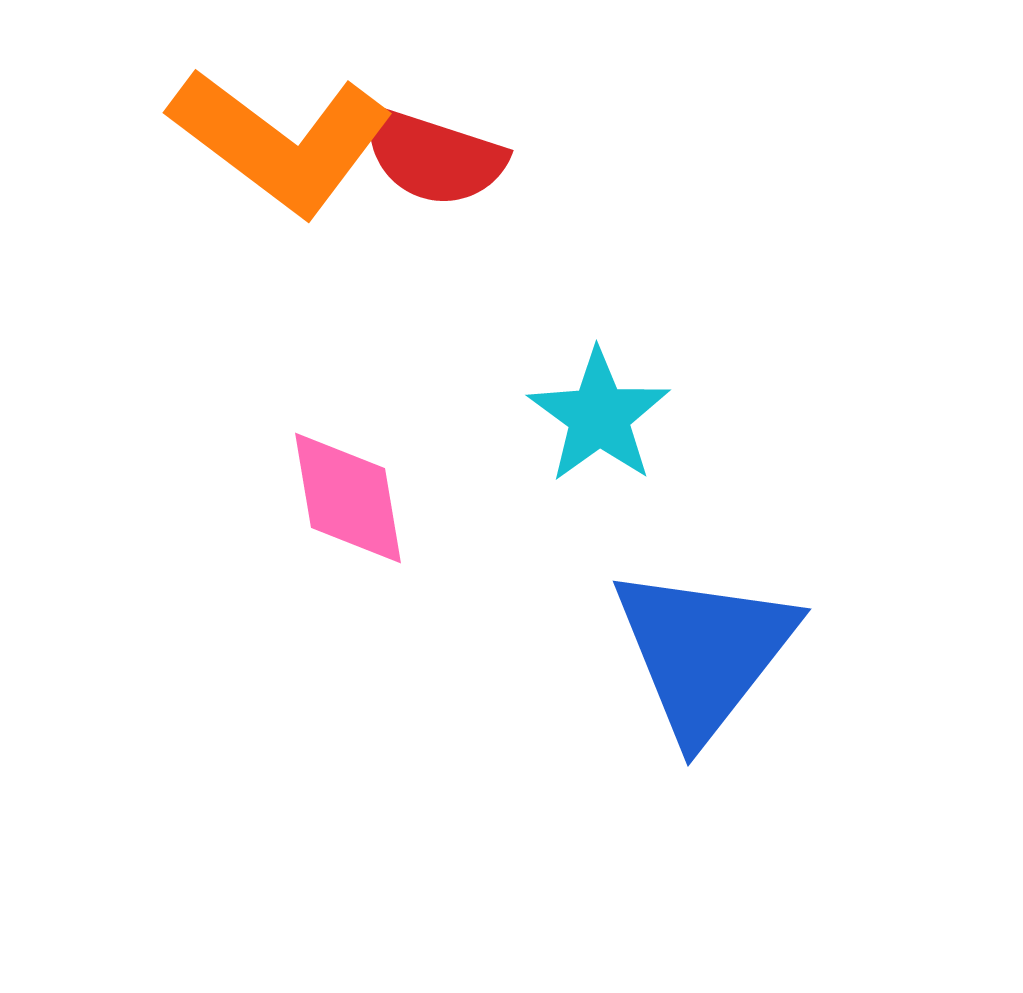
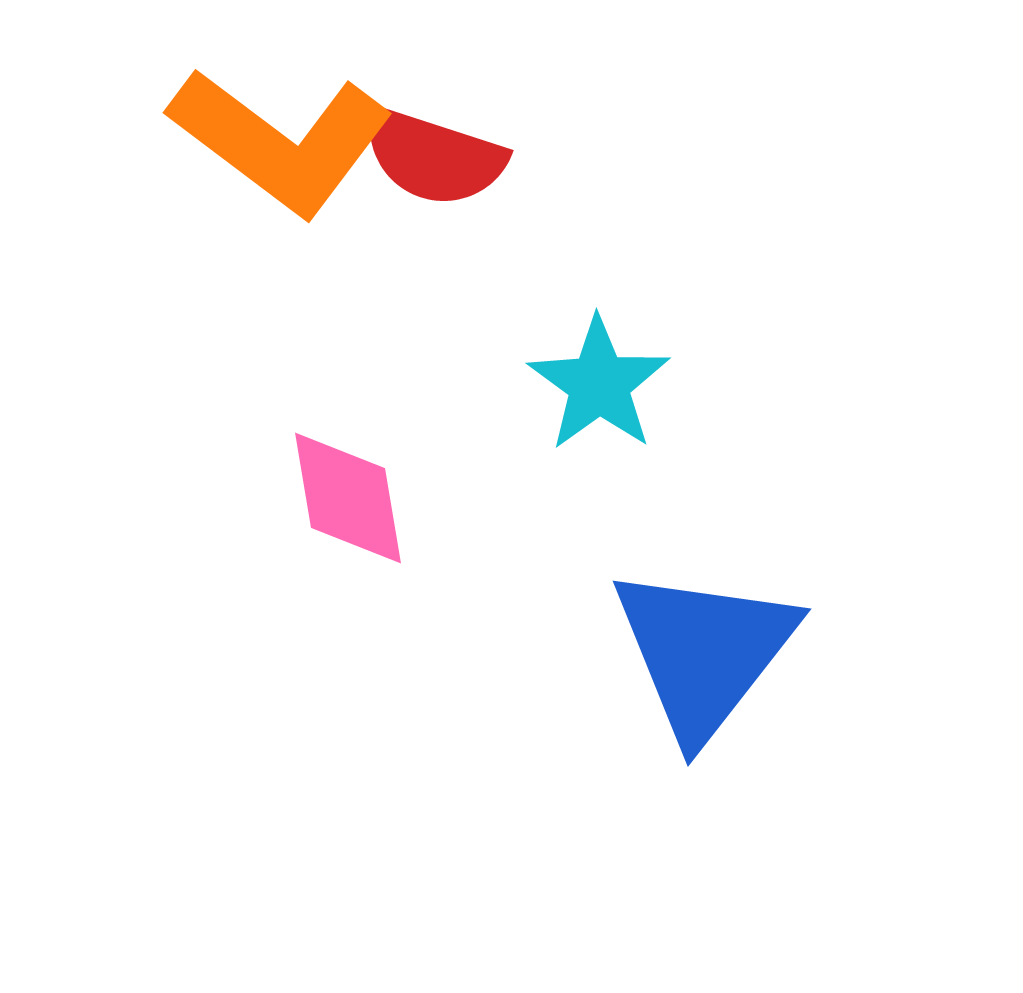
cyan star: moved 32 px up
